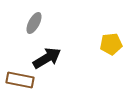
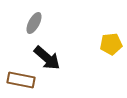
black arrow: rotated 72 degrees clockwise
brown rectangle: moved 1 px right
